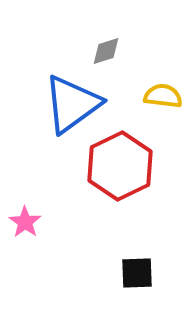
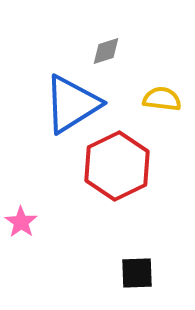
yellow semicircle: moved 1 px left, 3 px down
blue triangle: rotated 4 degrees clockwise
red hexagon: moved 3 px left
pink star: moved 4 px left
